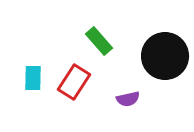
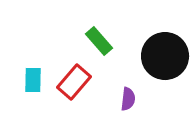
cyan rectangle: moved 2 px down
red rectangle: rotated 8 degrees clockwise
purple semicircle: rotated 70 degrees counterclockwise
